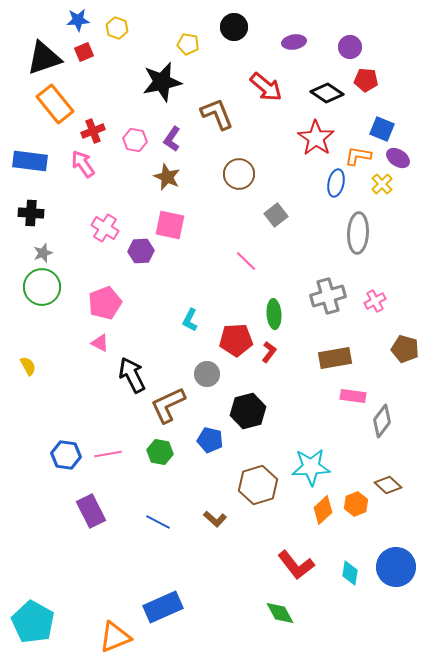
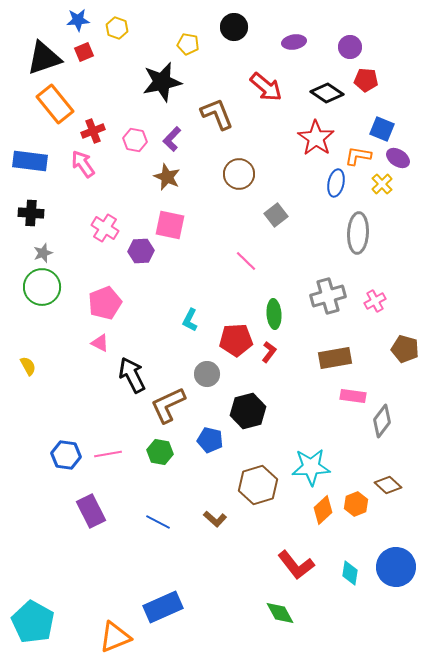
purple L-shape at (172, 139): rotated 10 degrees clockwise
